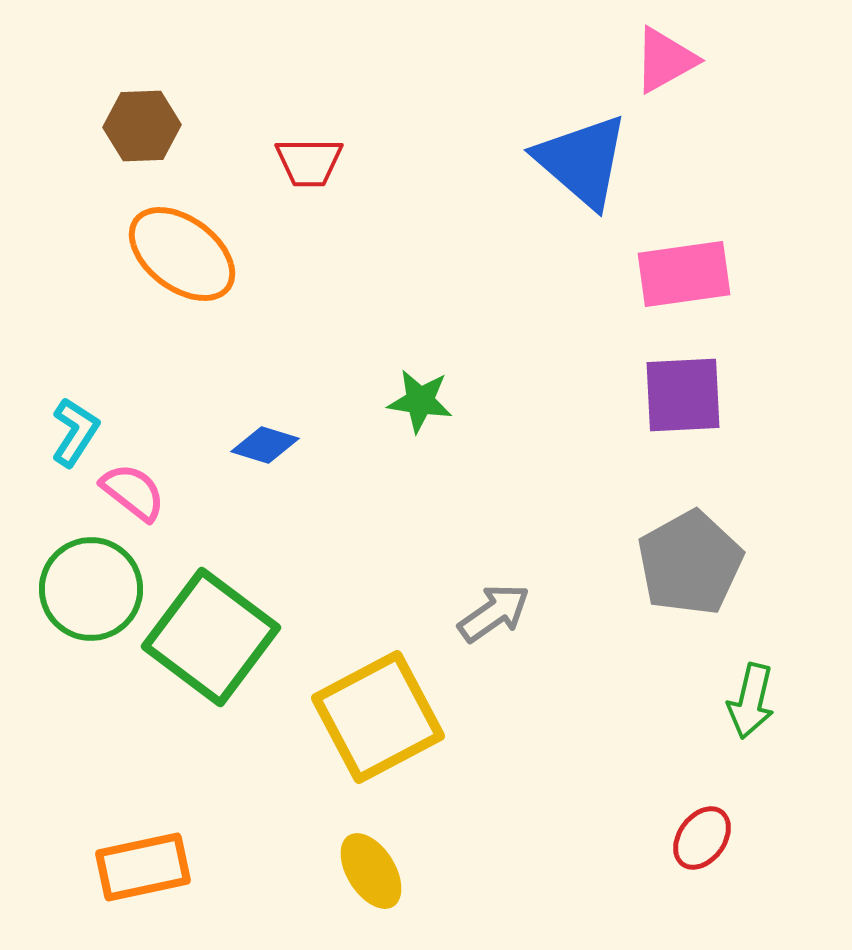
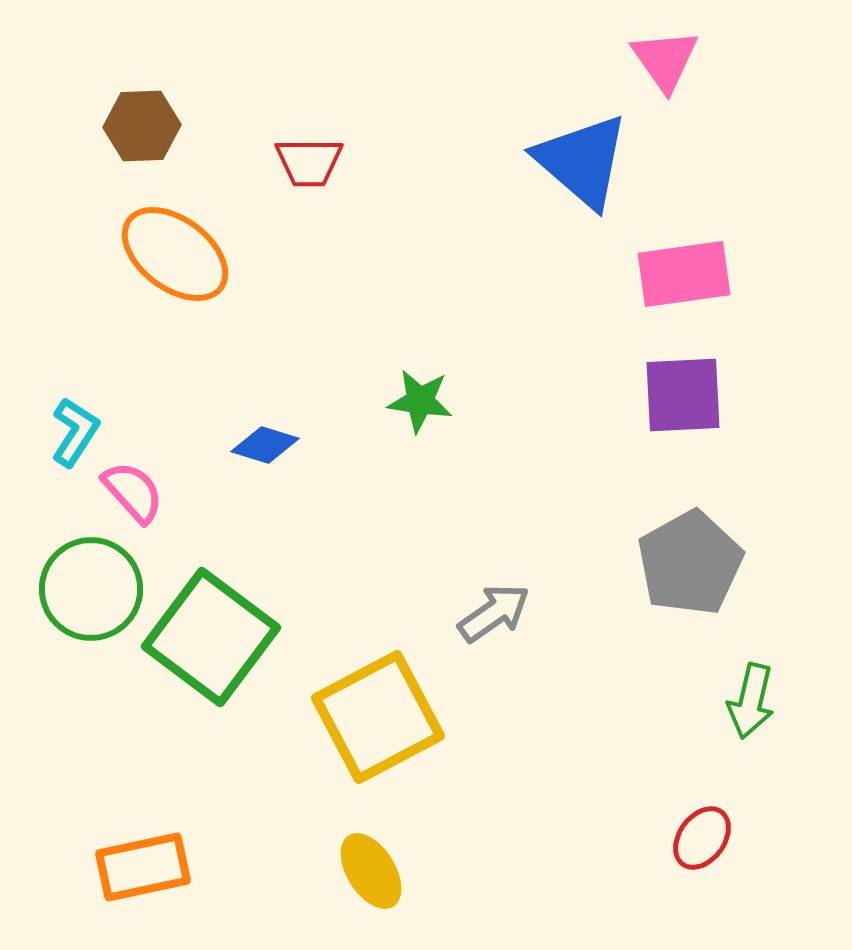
pink triangle: rotated 36 degrees counterclockwise
orange ellipse: moved 7 px left
pink semicircle: rotated 10 degrees clockwise
